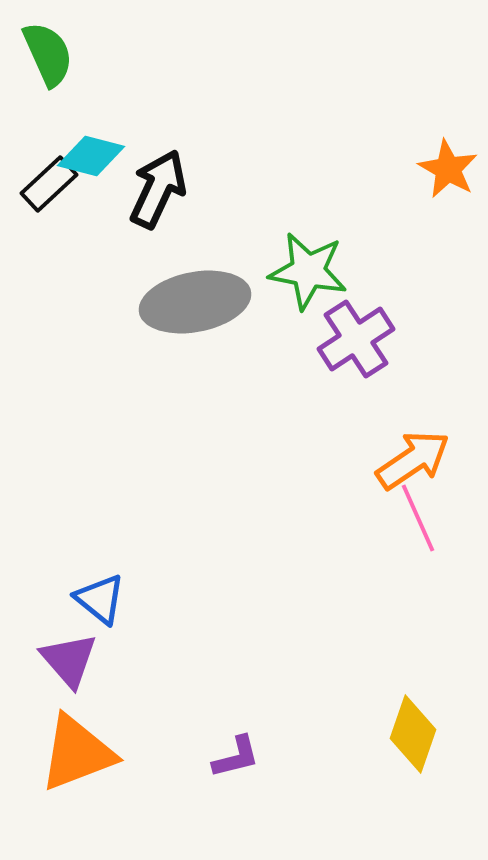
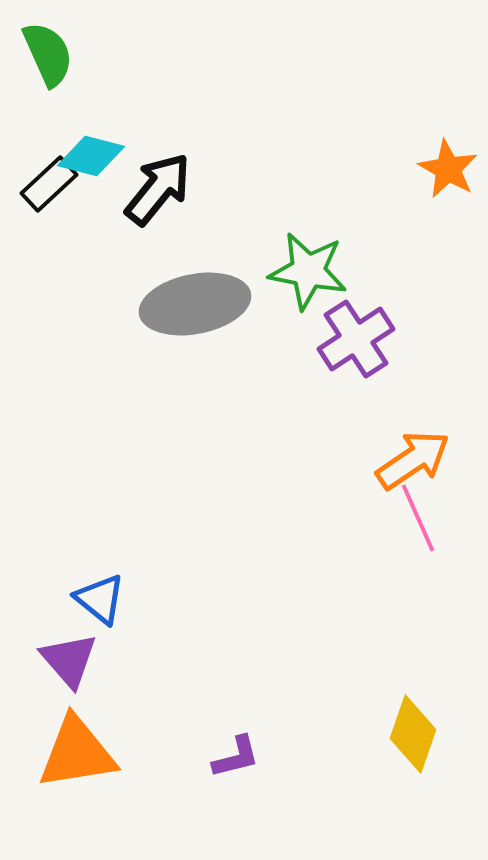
black arrow: rotated 14 degrees clockwise
gray ellipse: moved 2 px down
orange triangle: rotated 12 degrees clockwise
